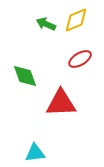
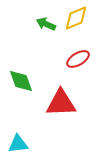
yellow diamond: moved 2 px up
red ellipse: moved 2 px left
green diamond: moved 4 px left, 5 px down
cyan triangle: moved 17 px left, 9 px up
